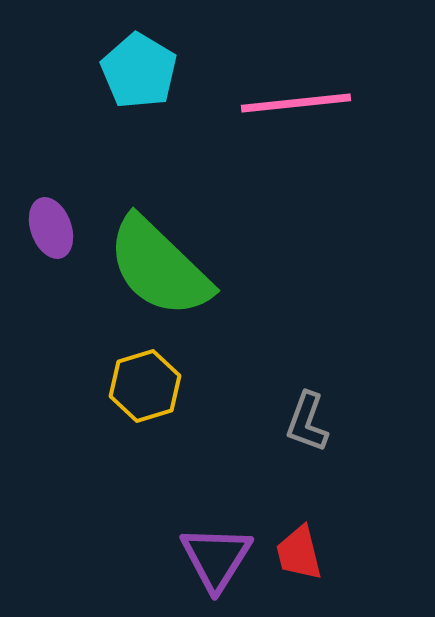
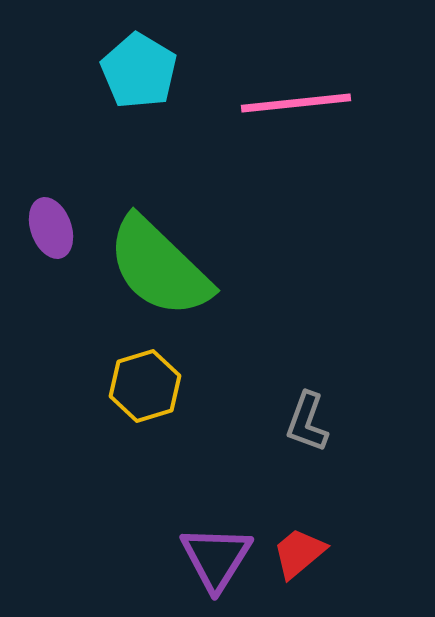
red trapezoid: rotated 64 degrees clockwise
